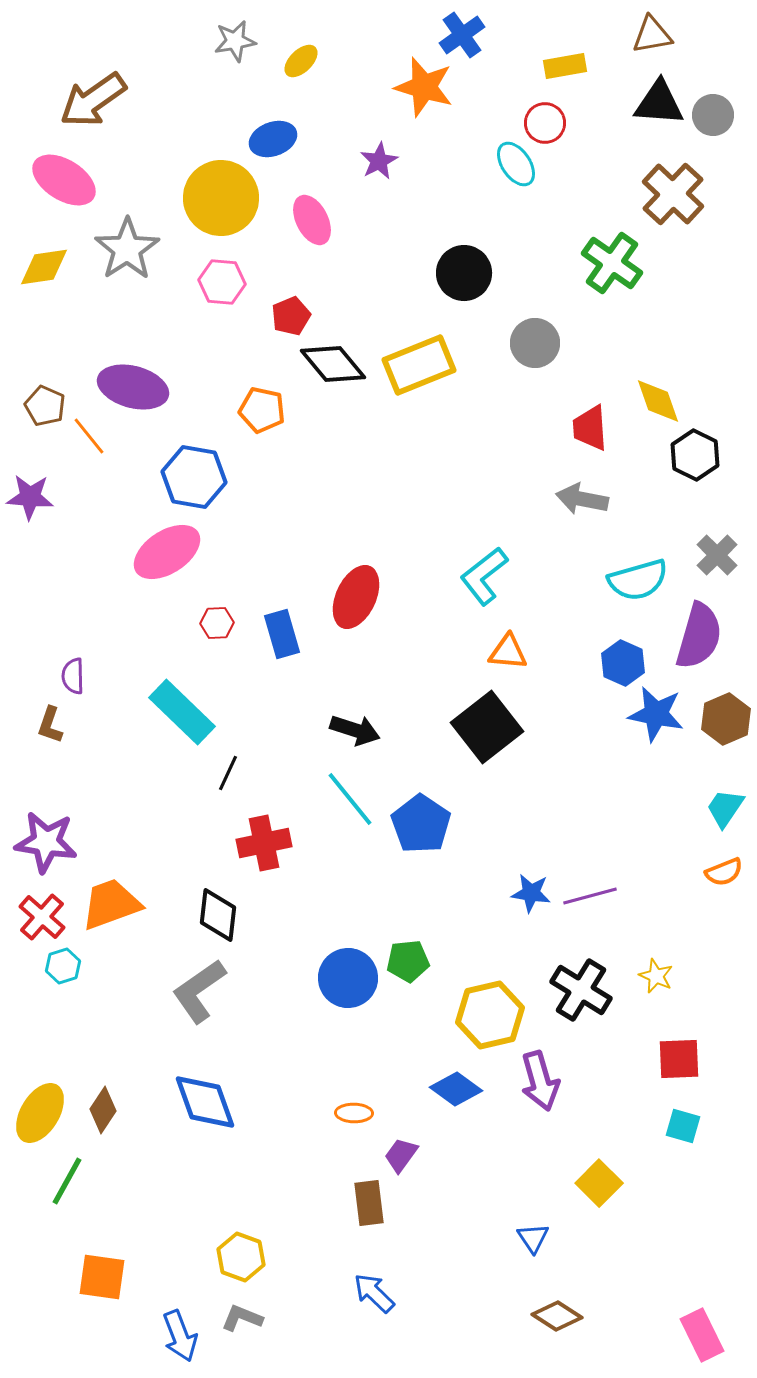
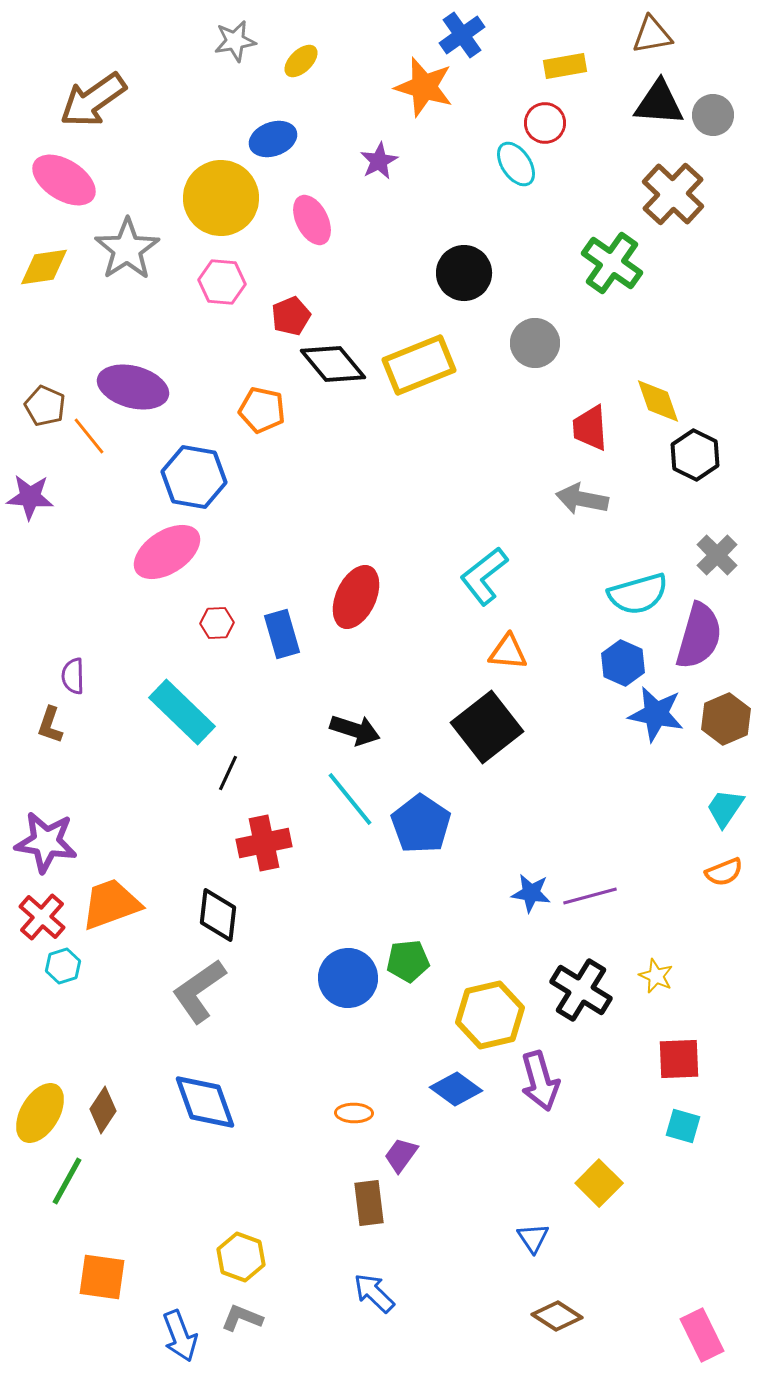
cyan semicircle at (638, 580): moved 14 px down
